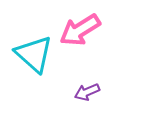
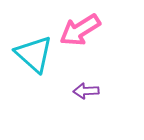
purple arrow: moved 1 px left, 1 px up; rotated 20 degrees clockwise
